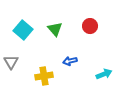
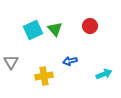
cyan square: moved 10 px right; rotated 24 degrees clockwise
